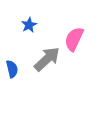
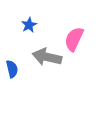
gray arrow: moved 2 px up; rotated 124 degrees counterclockwise
